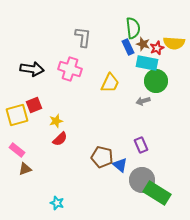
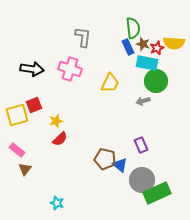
brown pentagon: moved 3 px right, 2 px down
brown triangle: rotated 32 degrees counterclockwise
green rectangle: rotated 56 degrees counterclockwise
